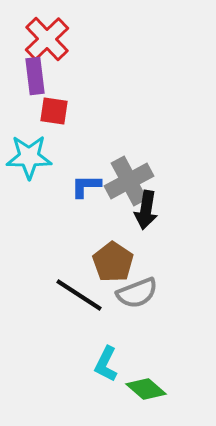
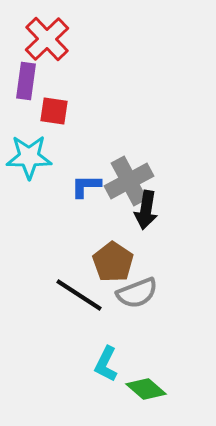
purple rectangle: moved 9 px left, 5 px down; rotated 15 degrees clockwise
